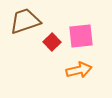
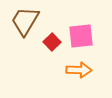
brown trapezoid: rotated 40 degrees counterclockwise
orange arrow: rotated 15 degrees clockwise
